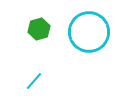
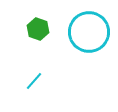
green hexagon: moved 1 px left; rotated 25 degrees counterclockwise
